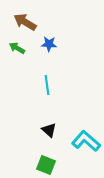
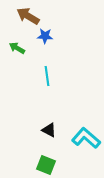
brown arrow: moved 3 px right, 6 px up
blue star: moved 4 px left, 8 px up
cyan line: moved 9 px up
black triangle: rotated 14 degrees counterclockwise
cyan L-shape: moved 3 px up
